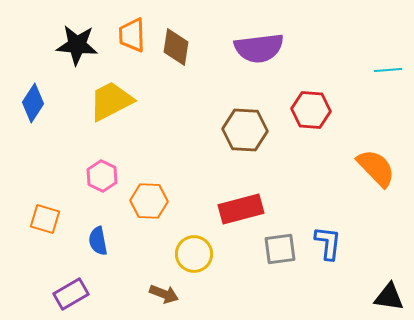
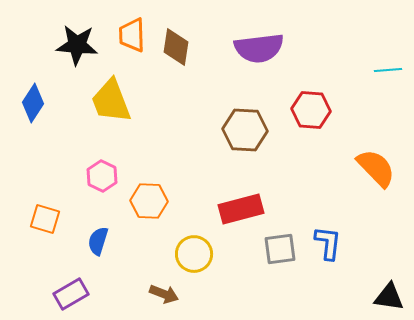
yellow trapezoid: rotated 84 degrees counterclockwise
blue semicircle: rotated 28 degrees clockwise
